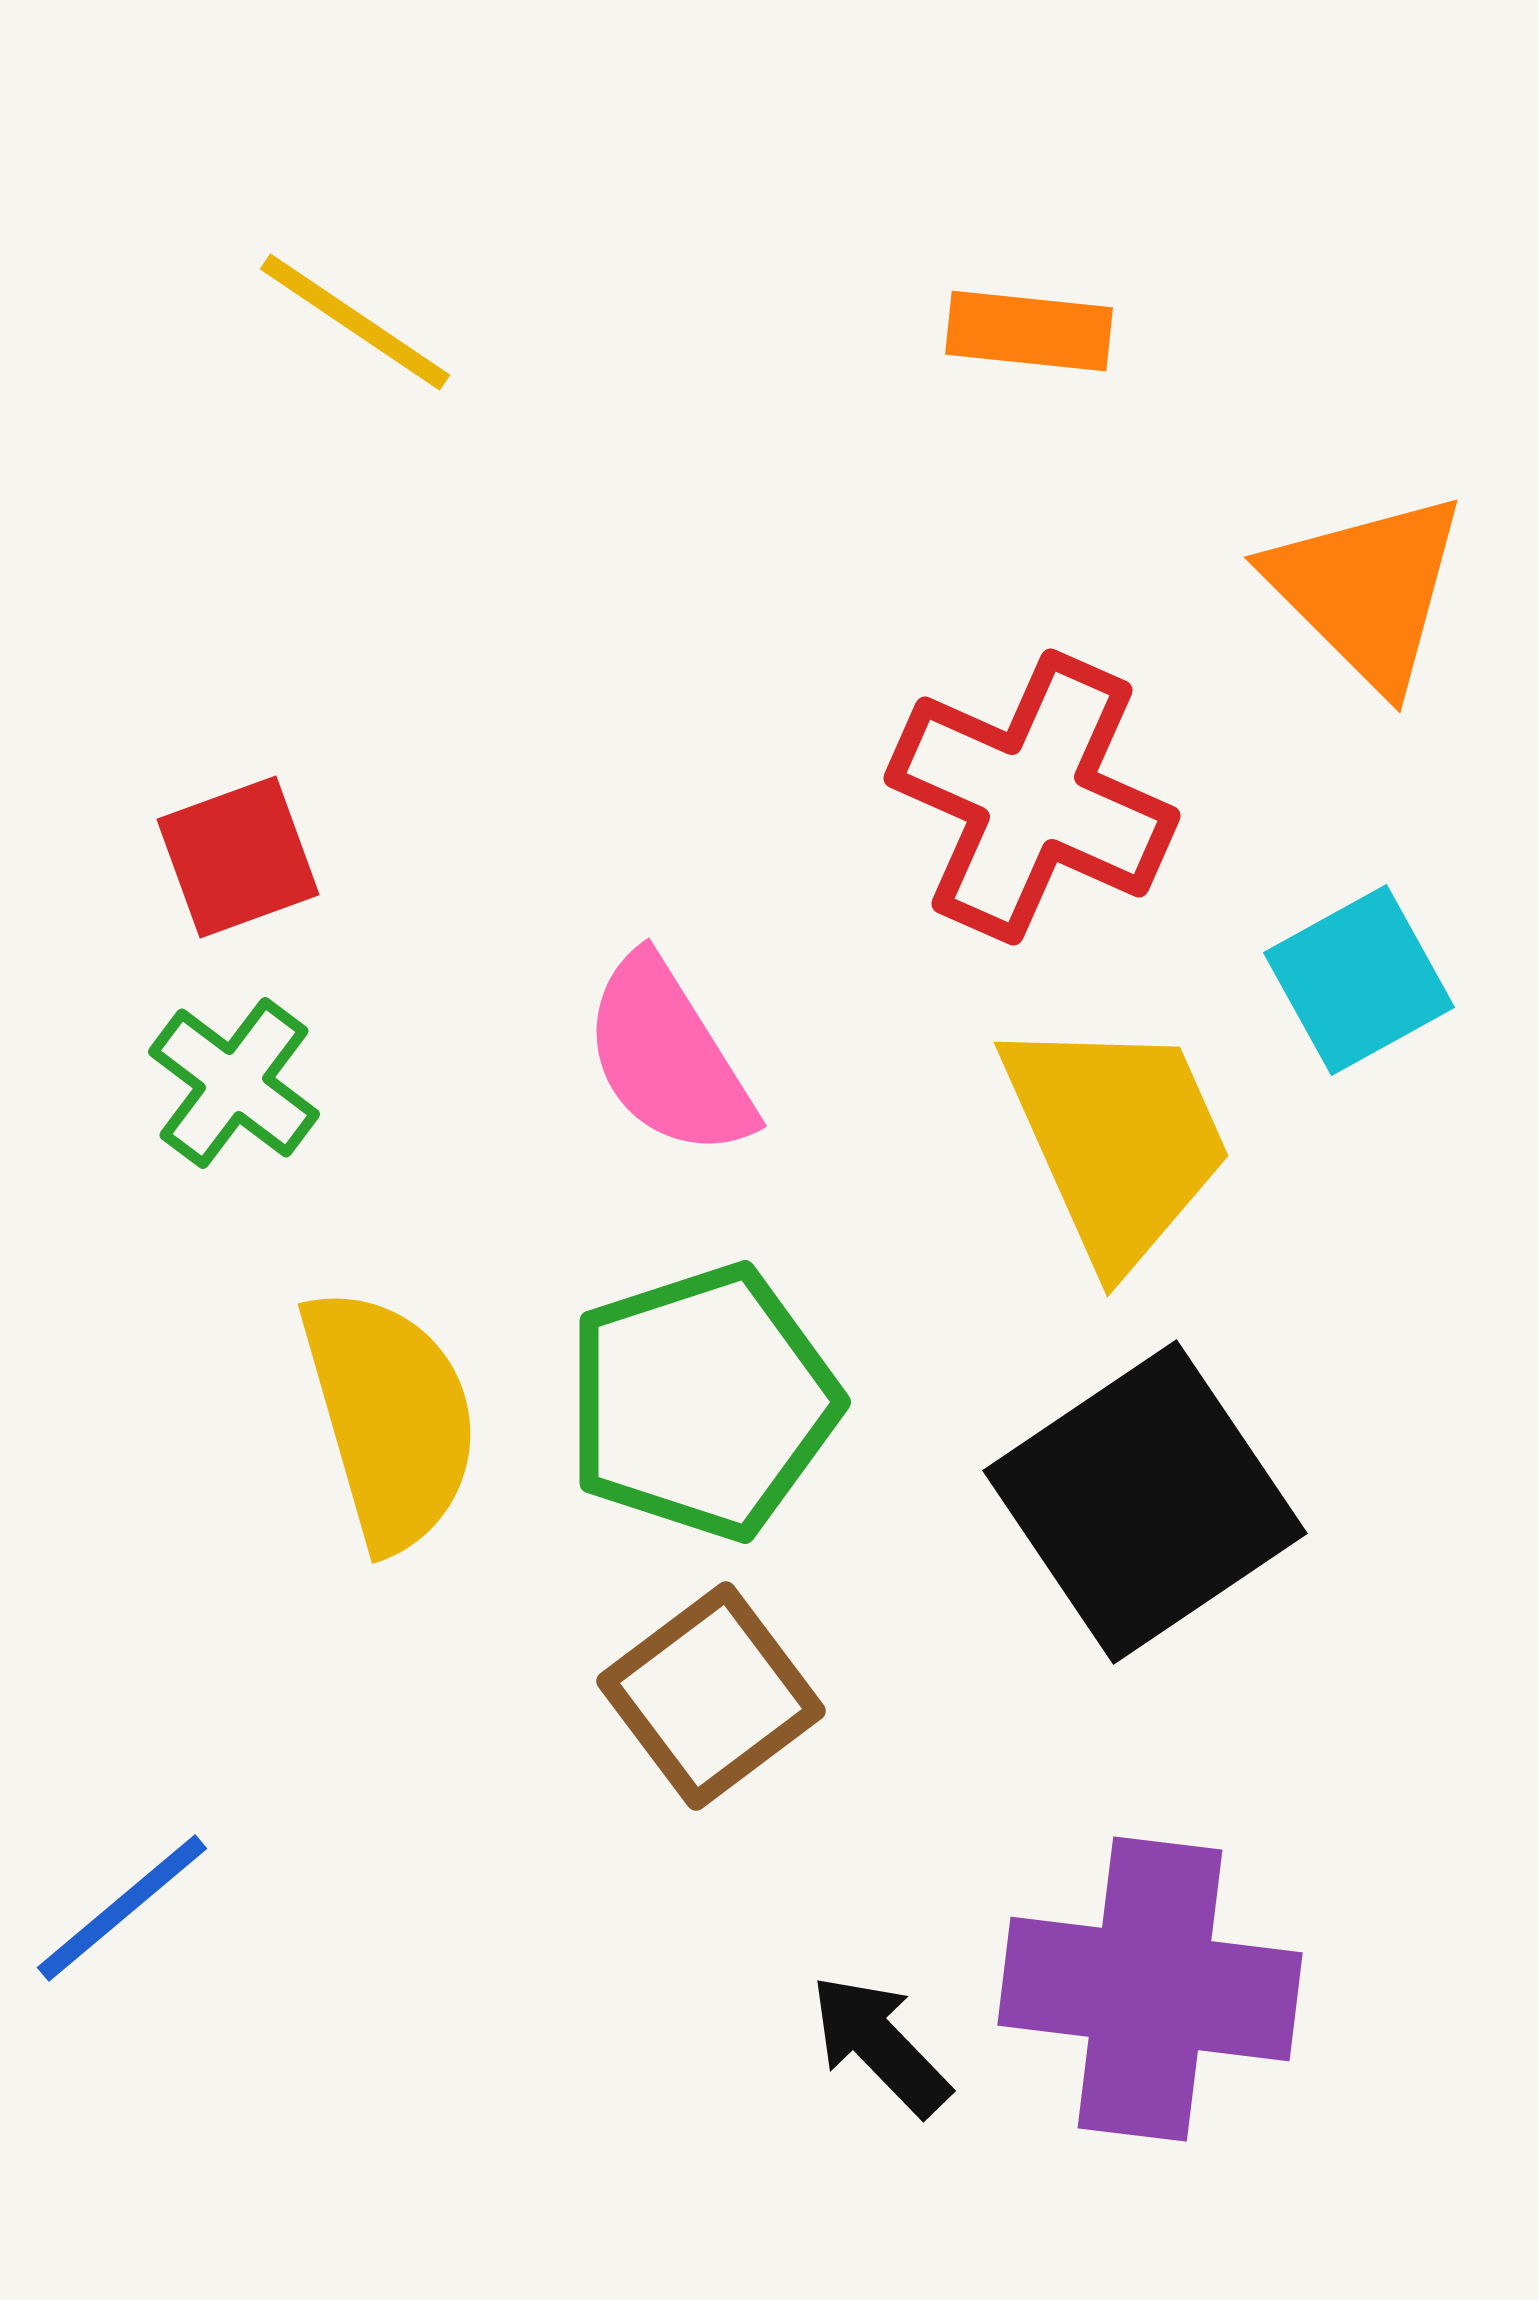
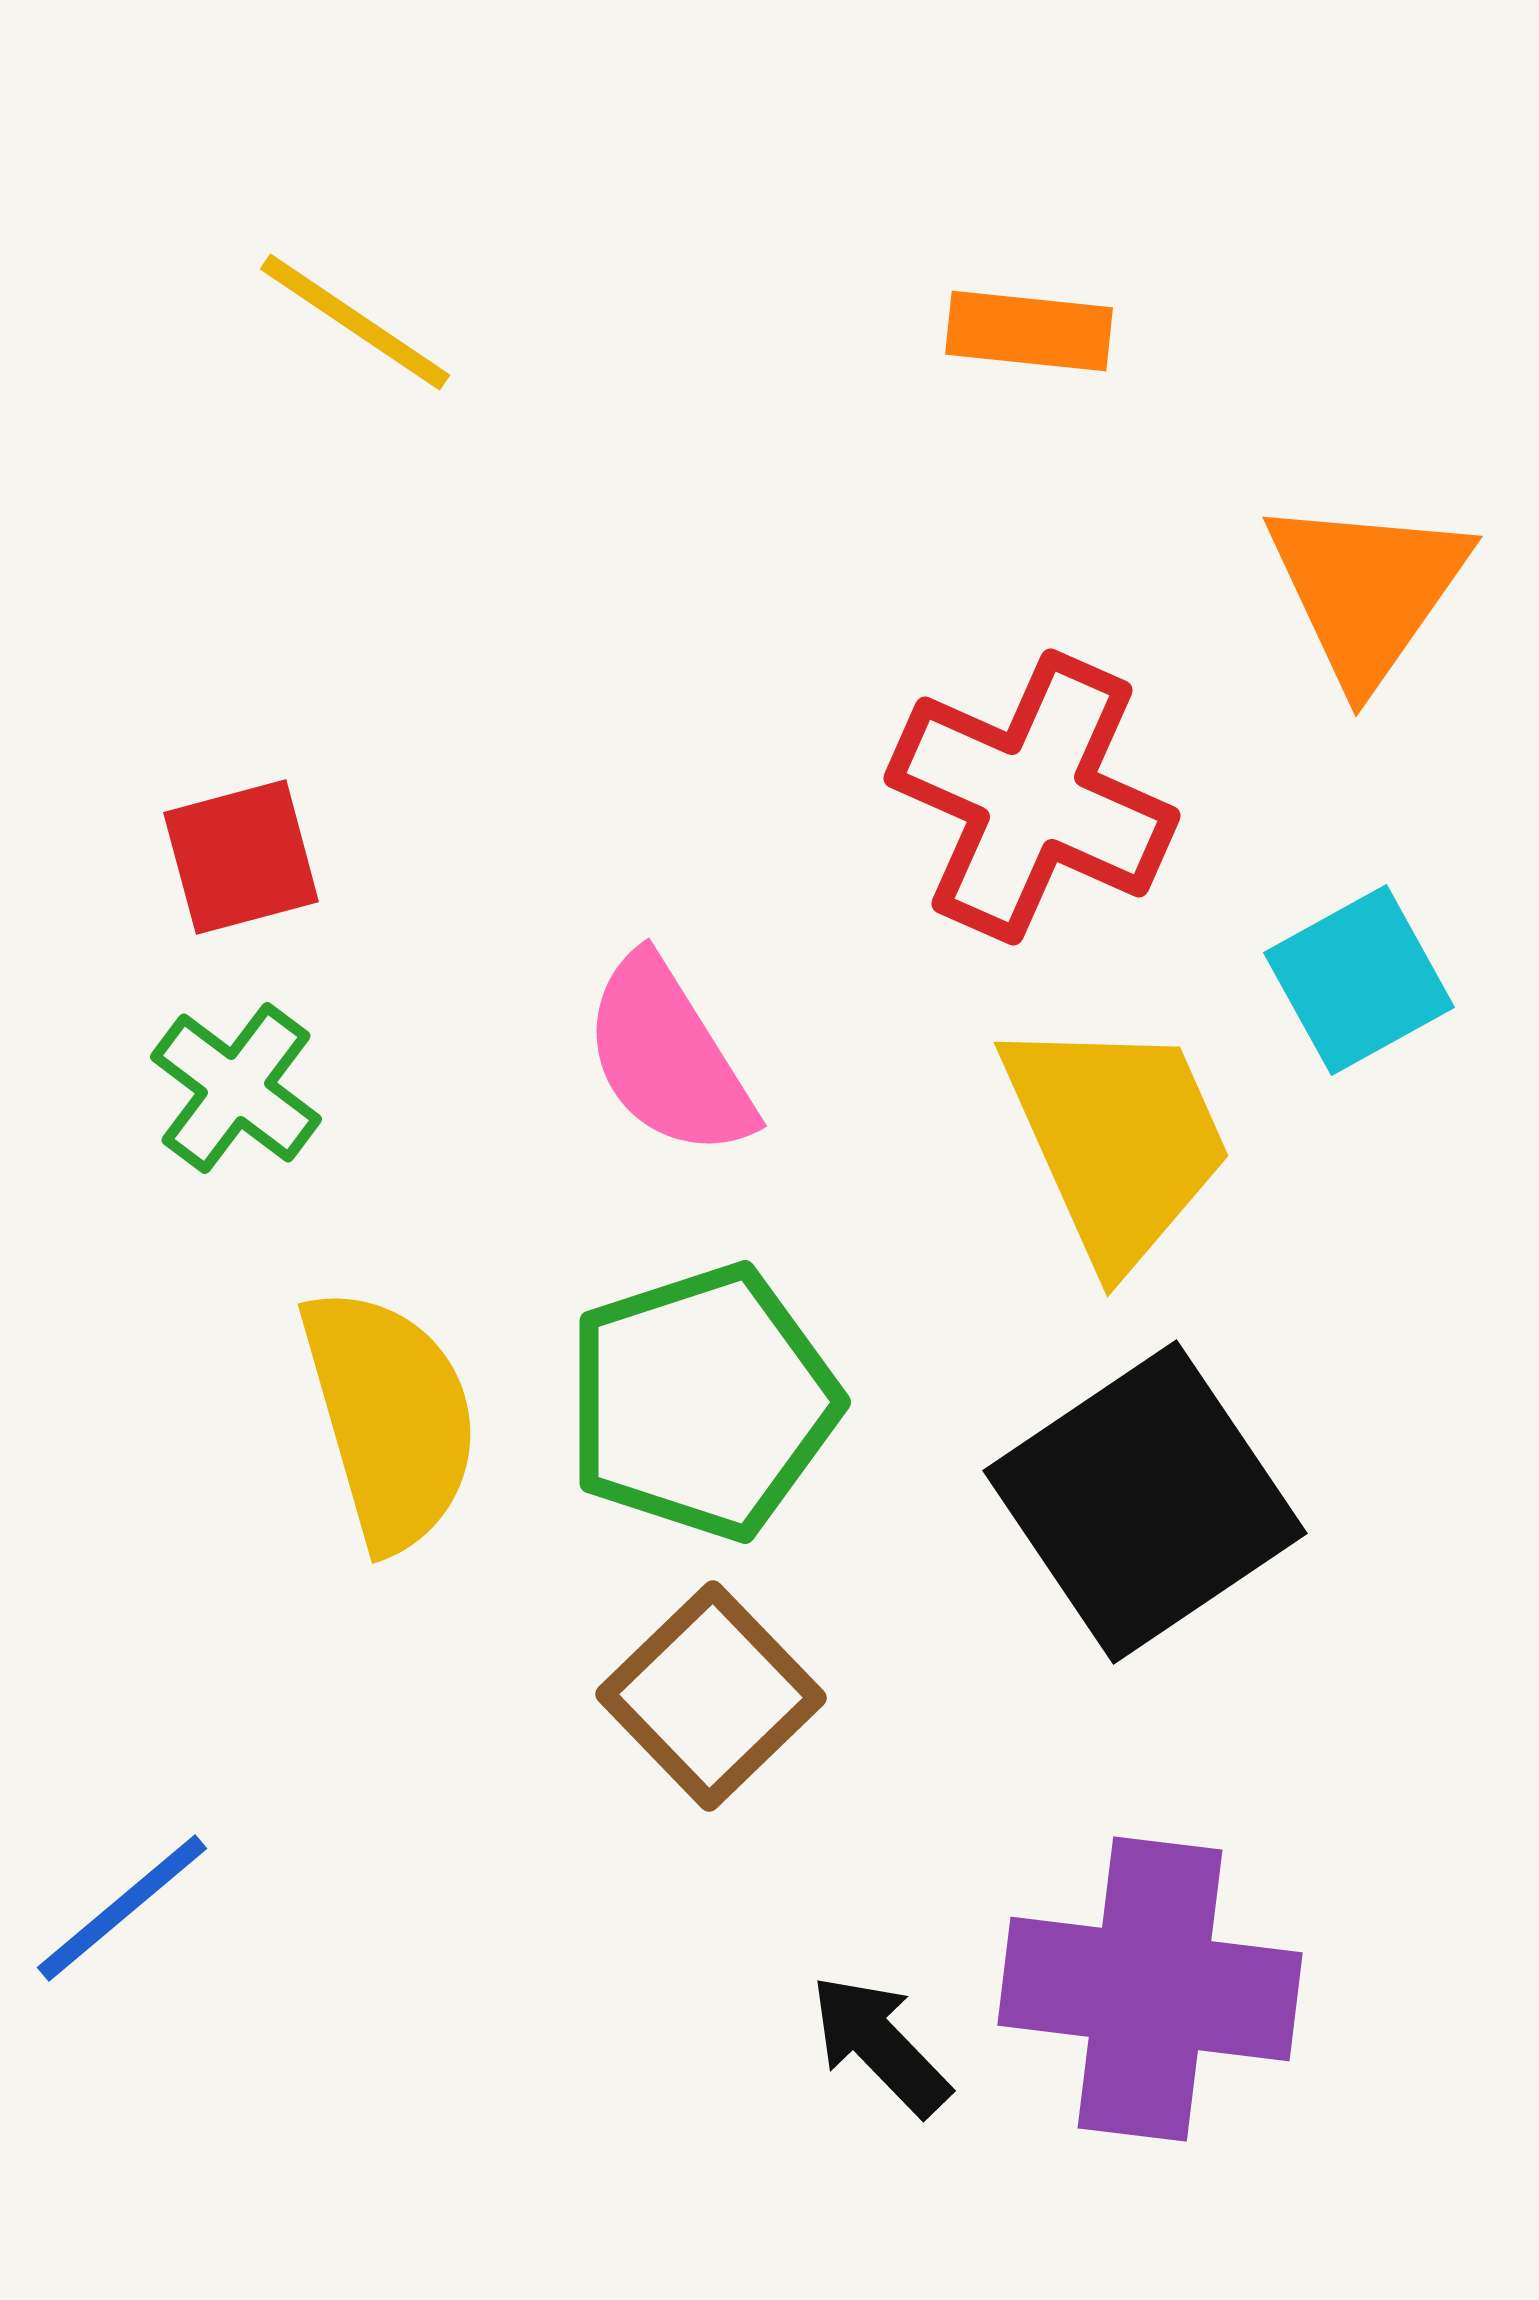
orange triangle: rotated 20 degrees clockwise
red square: moved 3 px right; rotated 5 degrees clockwise
green cross: moved 2 px right, 5 px down
brown square: rotated 7 degrees counterclockwise
